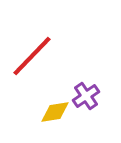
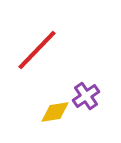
red line: moved 5 px right, 6 px up
